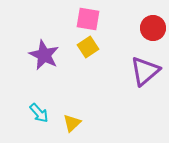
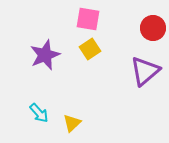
yellow square: moved 2 px right, 2 px down
purple star: moved 1 px right; rotated 24 degrees clockwise
